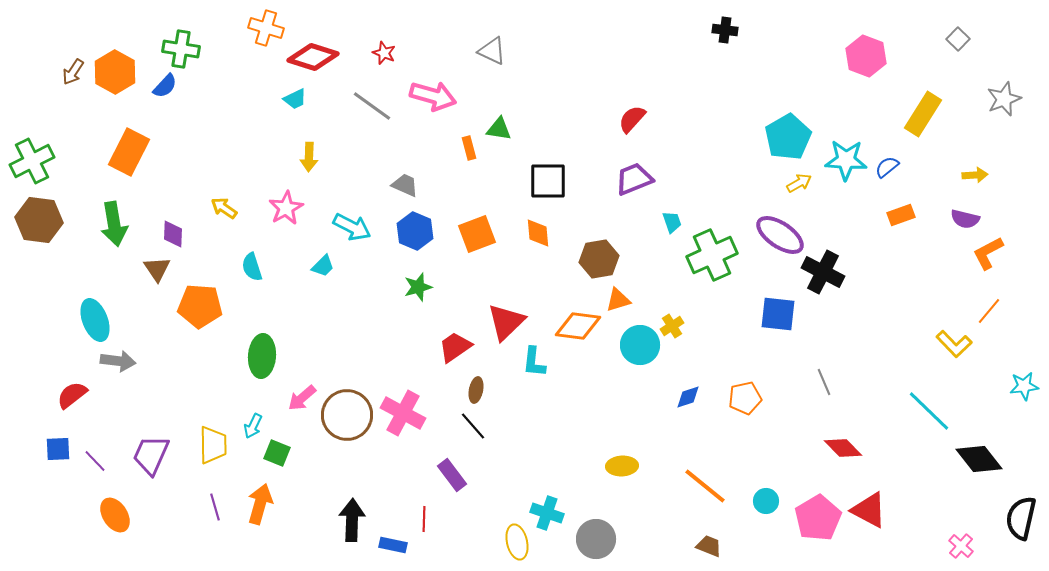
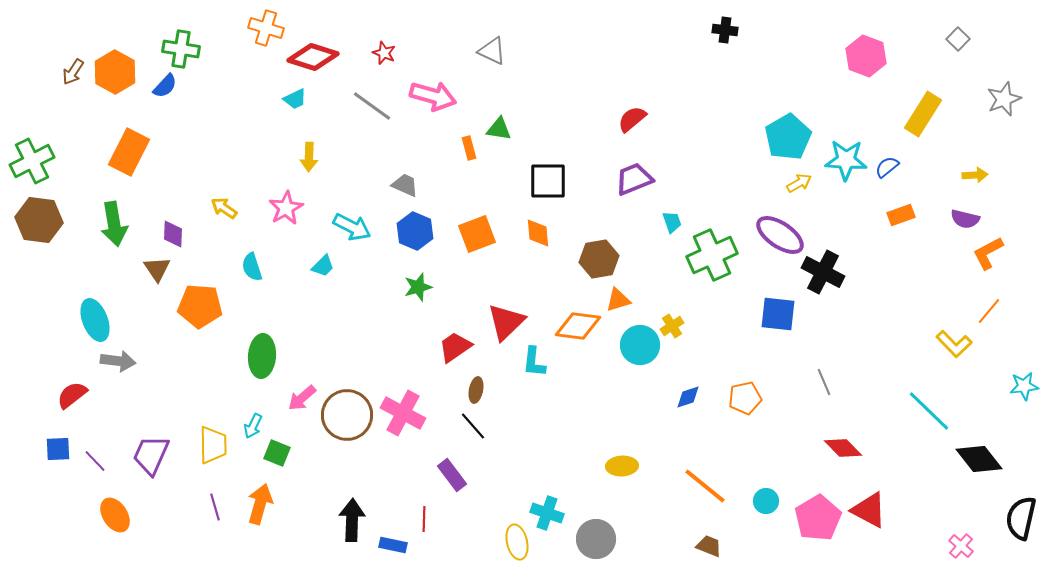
red semicircle at (632, 119): rotated 8 degrees clockwise
